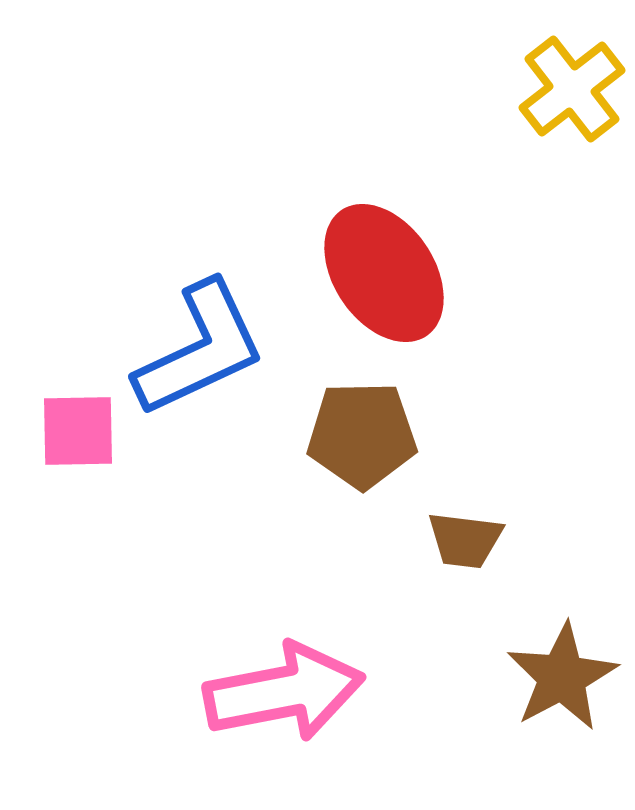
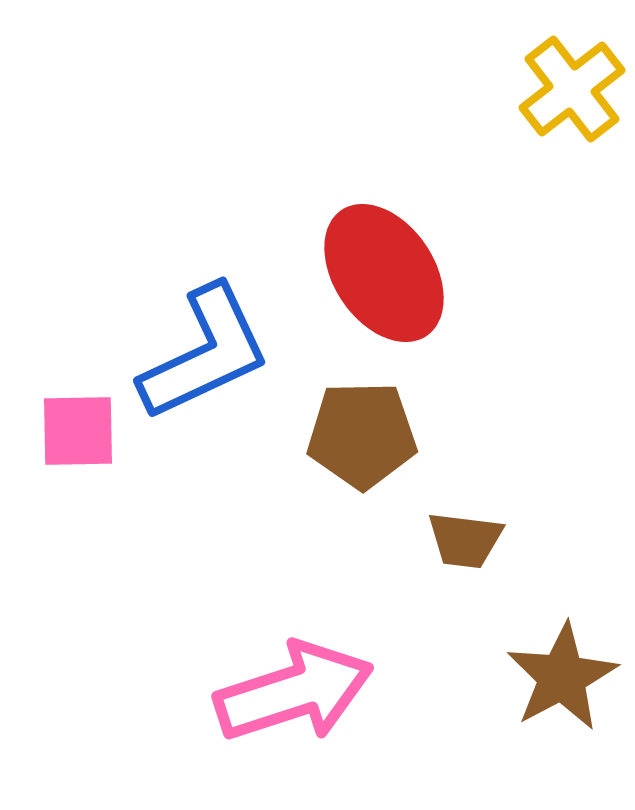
blue L-shape: moved 5 px right, 4 px down
pink arrow: moved 10 px right; rotated 7 degrees counterclockwise
